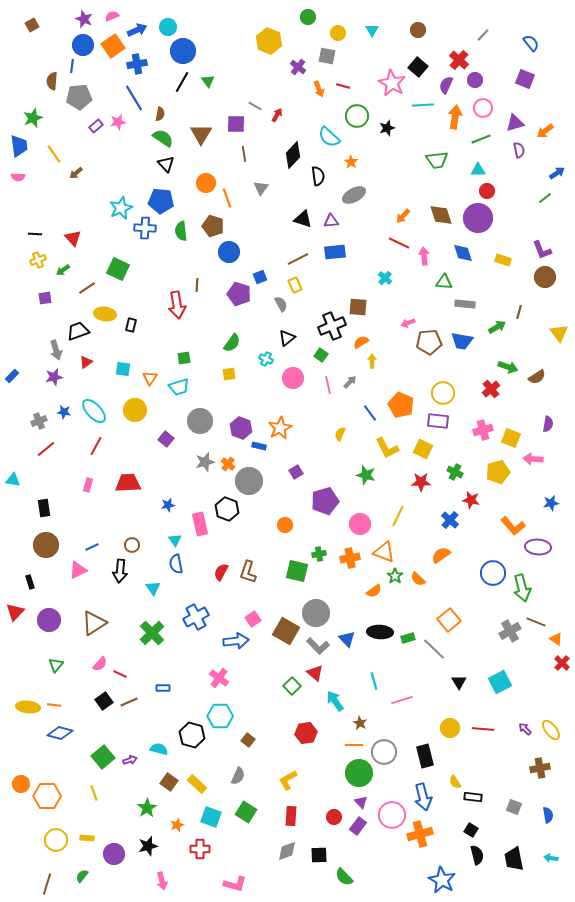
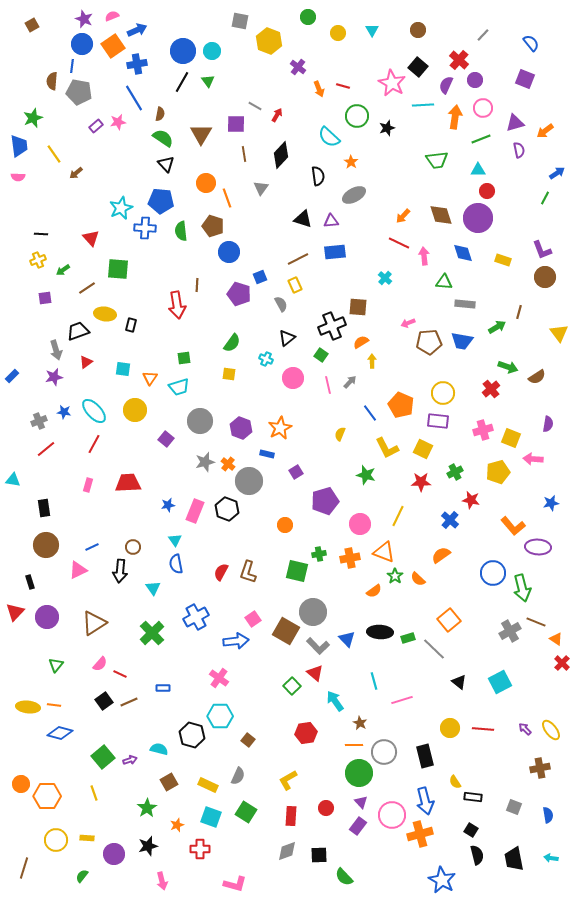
cyan circle at (168, 27): moved 44 px right, 24 px down
blue circle at (83, 45): moved 1 px left, 1 px up
gray square at (327, 56): moved 87 px left, 35 px up
gray pentagon at (79, 97): moved 5 px up; rotated 15 degrees clockwise
black diamond at (293, 155): moved 12 px left
green line at (545, 198): rotated 24 degrees counterclockwise
black line at (35, 234): moved 6 px right
red triangle at (73, 238): moved 18 px right
green square at (118, 269): rotated 20 degrees counterclockwise
yellow square at (229, 374): rotated 16 degrees clockwise
red line at (96, 446): moved 2 px left, 2 px up
blue rectangle at (259, 446): moved 8 px right, 8 px down
green cross at (455, 472): rotated 35 degrees clockwise
pink rectangle at (200, 524): moved 5 px left, 13 px up; rotated 35 degrees clockwise
brown circle at (132, 545): moved 1 px right, 2 px down
gray circle at (316, 613): moved 3 px left, 1 px up
purple circle at (49, 620): moved 2 px left, 3 px up
black triangle at (459, 682): rotated 21 degrees counterclockwise
brown square at (169, 782): rotated 24 degrees clockwise
yellow rectangle at (197, 784): moved 11 px right, 1 px down; rotated 18 degrees counterclockwise
blue arrow at (423, 797): moved 2 px right, 4 px down
red circle at (334, 817): moved 8 px left, 9 px up
brown line at (47, 884): moved 23 px left, 16 px up
